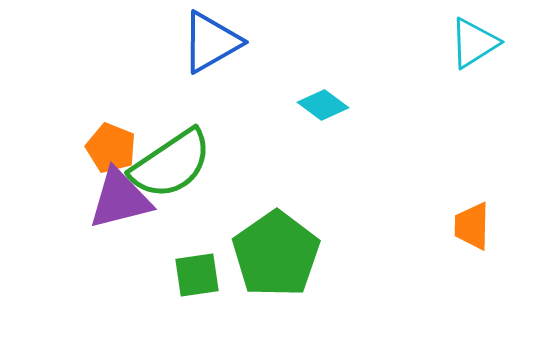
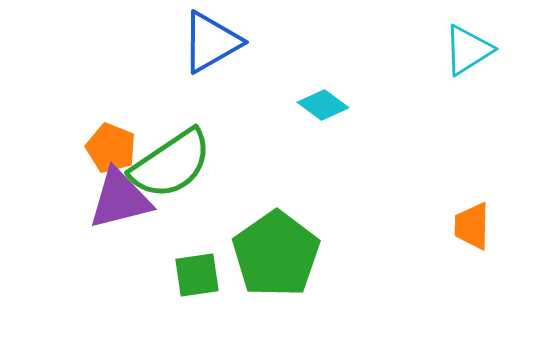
cyan triangle: moved 6 px left, 7 px down
